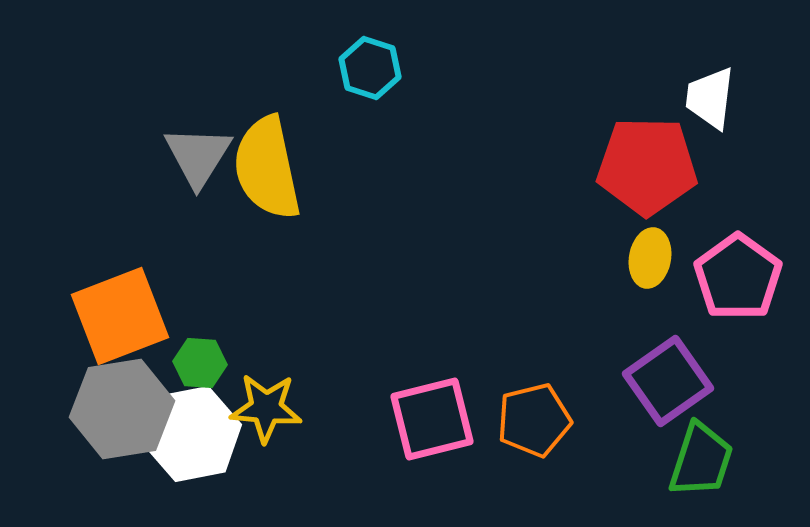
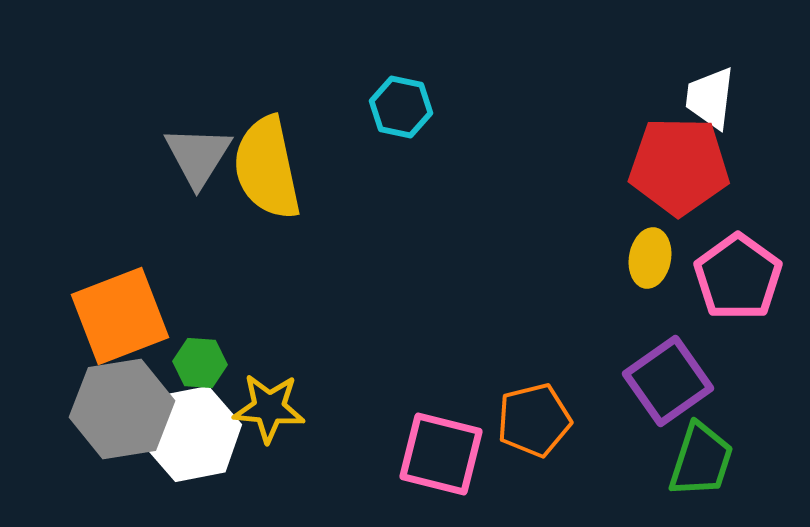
cyan hexagon: moved 31 px right, 39 px down; rotated 6 degrees counterclockwise
red pentagon: moved 32 px right
yellow star: moved 3 px right
pink square: moved 9 px right, 35 px down; rotated 28 degrees clockwise
